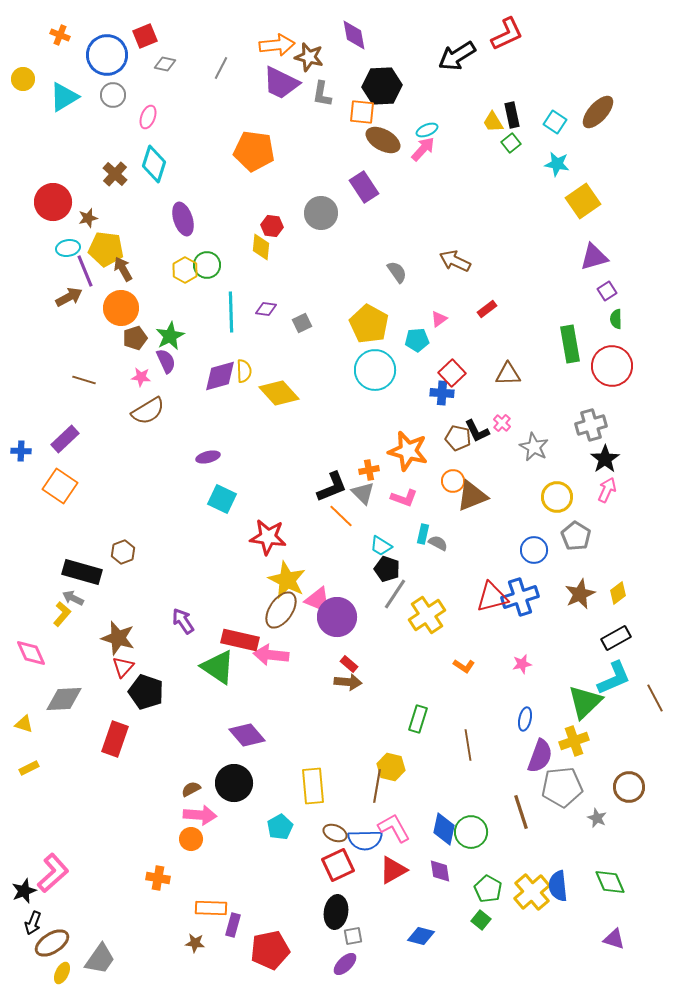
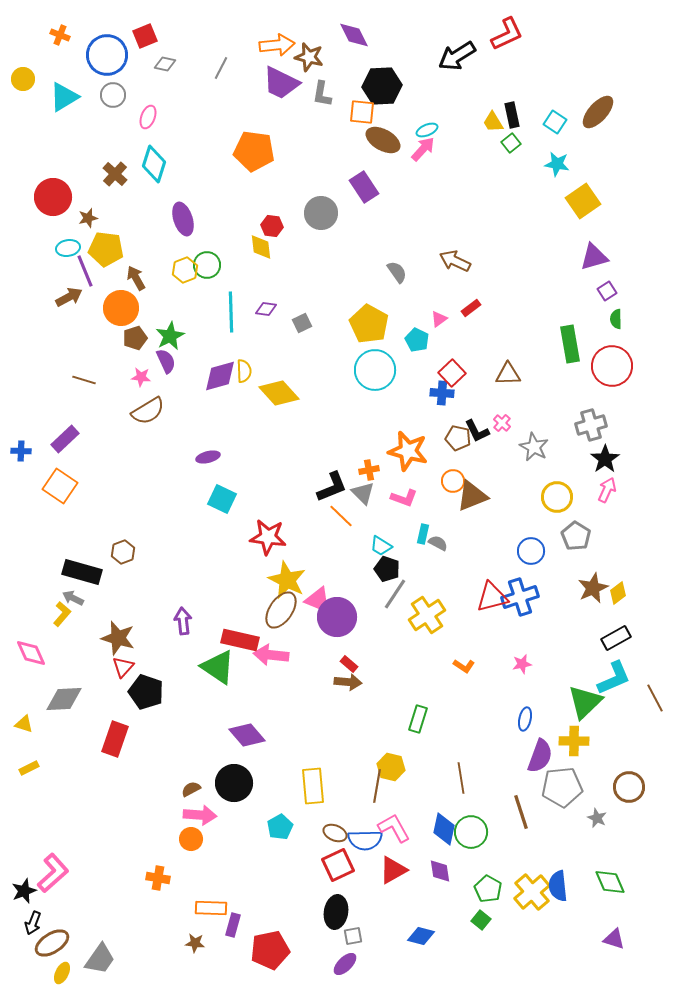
purple diamond at (354, 35): rotated 16 degrees counterclockwise
red circle at (53, 202): moved 5 px up
yellow diamond at (261, 247): rotated 12 degrees counterclockwise
brown arrow at (123, 269): moved 13 px right, 9 px down
yellow hexagon at (185, 270): rotated 10 degrees clockwise
red rectangle at (487, 309): moved 16 px left, 1 px up
cyan pentagon at (417, 340): rotated 30 degrees clockwise
blue circle at (534, 550): moved 3 px left, 1 px down
brown star at (580, 594): moved 13 px right, 6 px up
purple arrow at (183, 621): rotated 28 degrees clockwise
yellow cross at (574, 741): rotated 20 degrees clockwise
brown line at (468, 745): moved 7 px left, 33 px down
